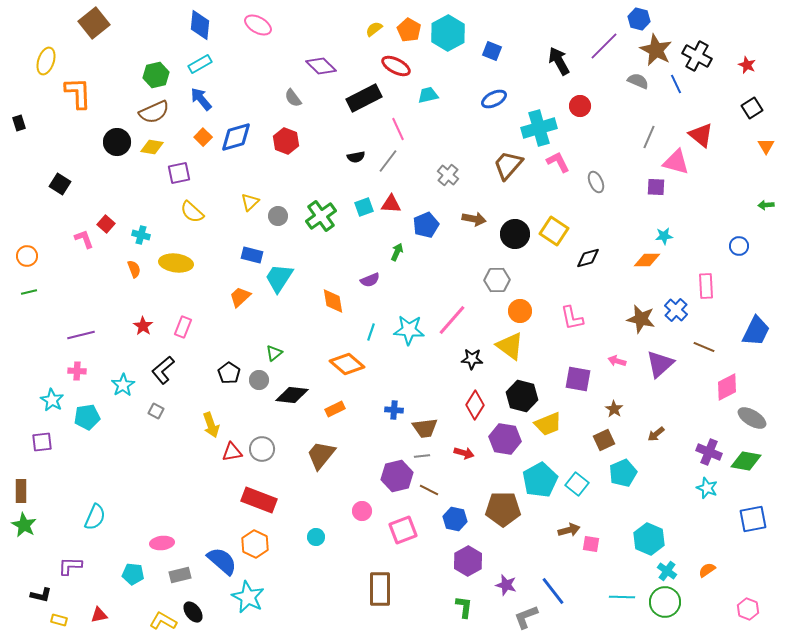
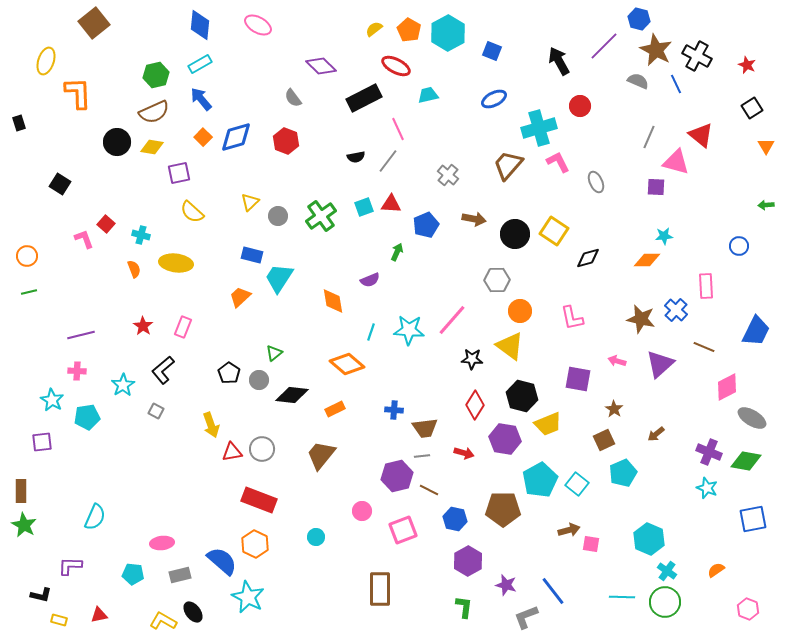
orange semicircle at (707, 570): moved 9 px right
